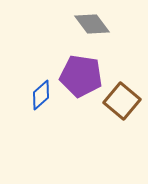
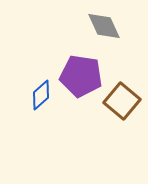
gray diamond: moved 12 px right, 2 px down; rotated 12 degrees clockwise
